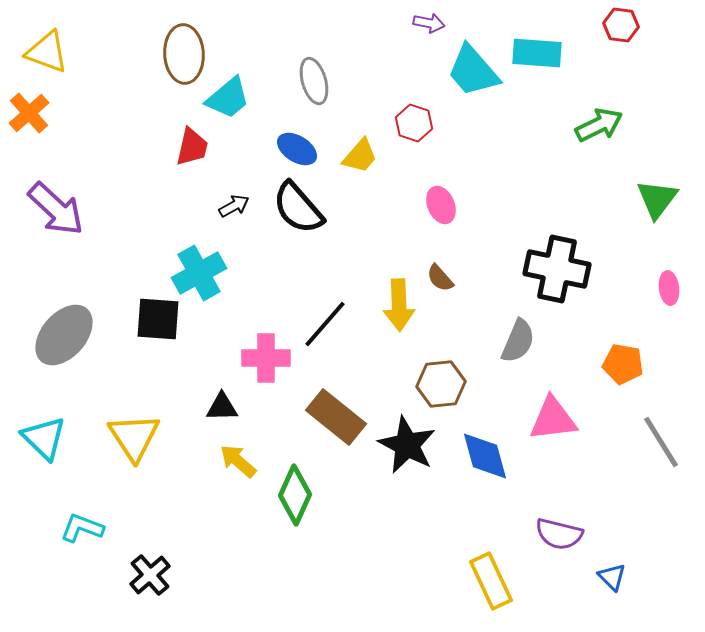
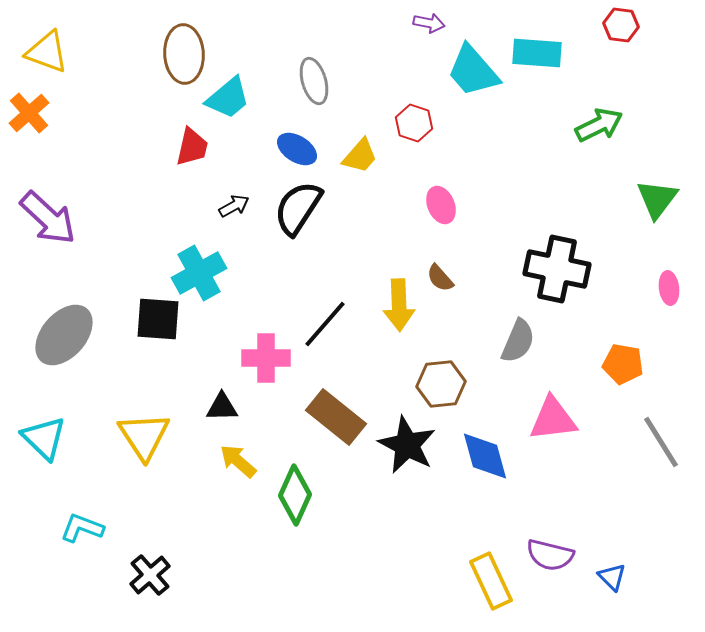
black semicircle at (298, 208): rotated 74 degrees clockwise
purple arrow at (56, 209): moved 8 px left, 9 px down
yellow triangle at (134, 437): moved 10 px right, 1 px up
purple semicircle at (559, 534): moved 9 px left, 21 px down
